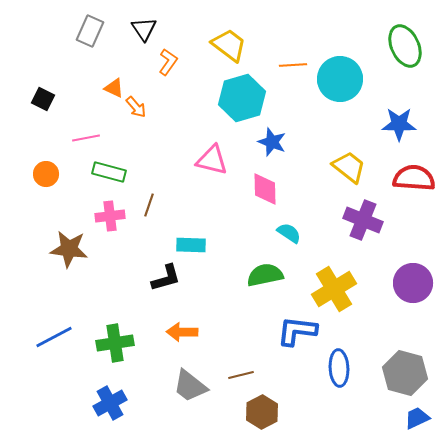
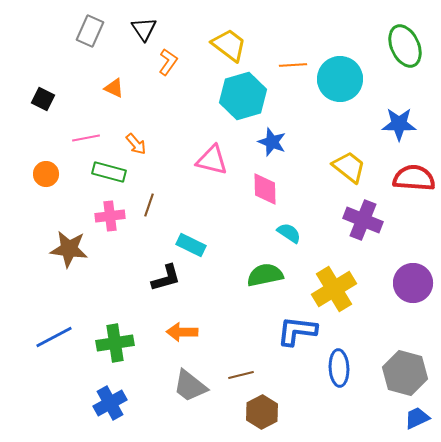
cyan hexagon at (242, 98): moved 1 px right, 2 px up
orange arrow at (136, 107): moved 37 px down
cyan rectangle at (191, 245): rotated 24 degrees clockwise
